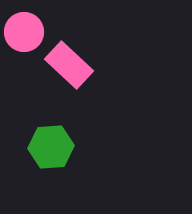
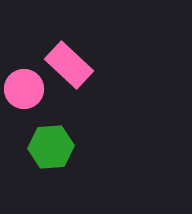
pink circle: moved 57 px down
